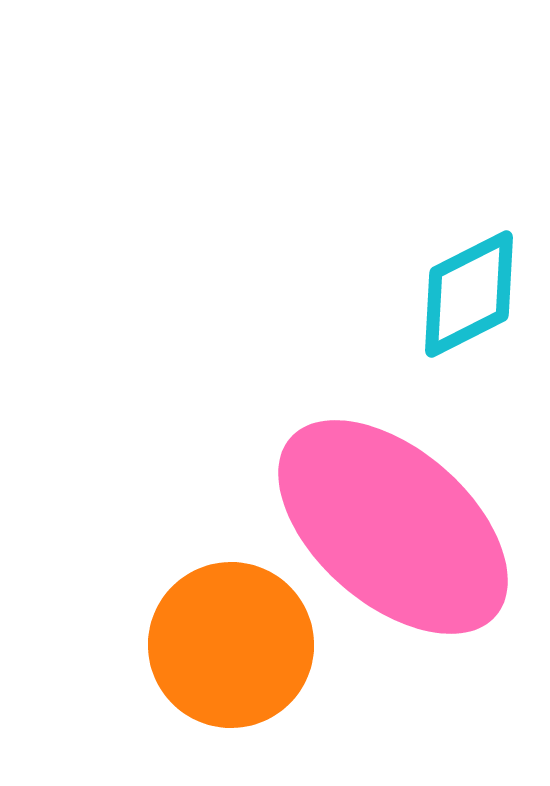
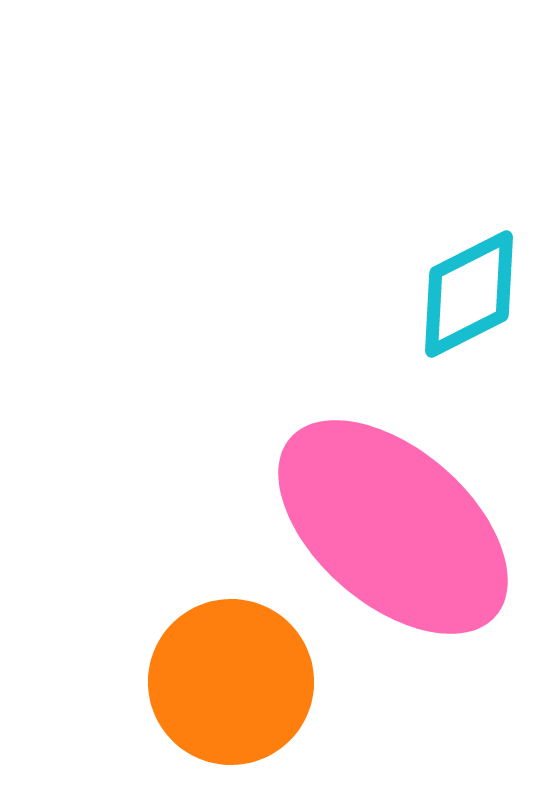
orange circle: moved 37 px down
